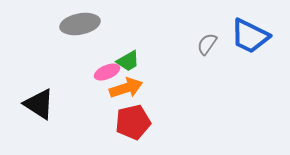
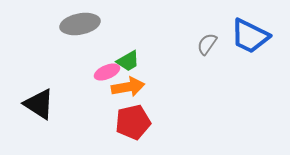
orange arrow: moved 2 px right, 1 px up; rotated 8 degrees clockwise
